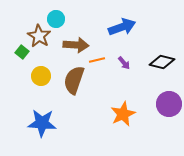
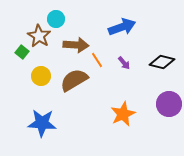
orange line: rotated 70 degrees clockwise
brown semicircle: rotated 40 degrees clockwise
